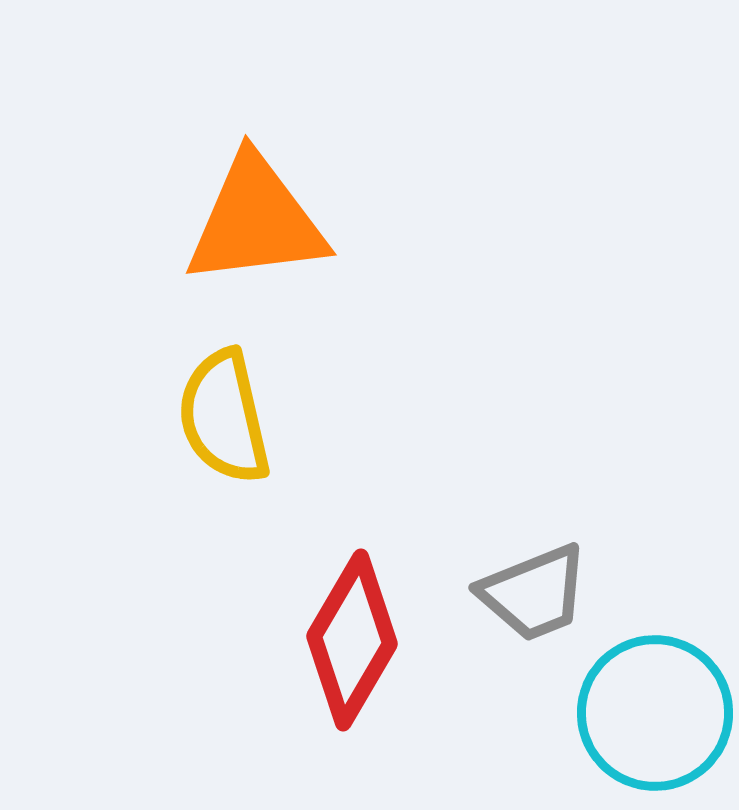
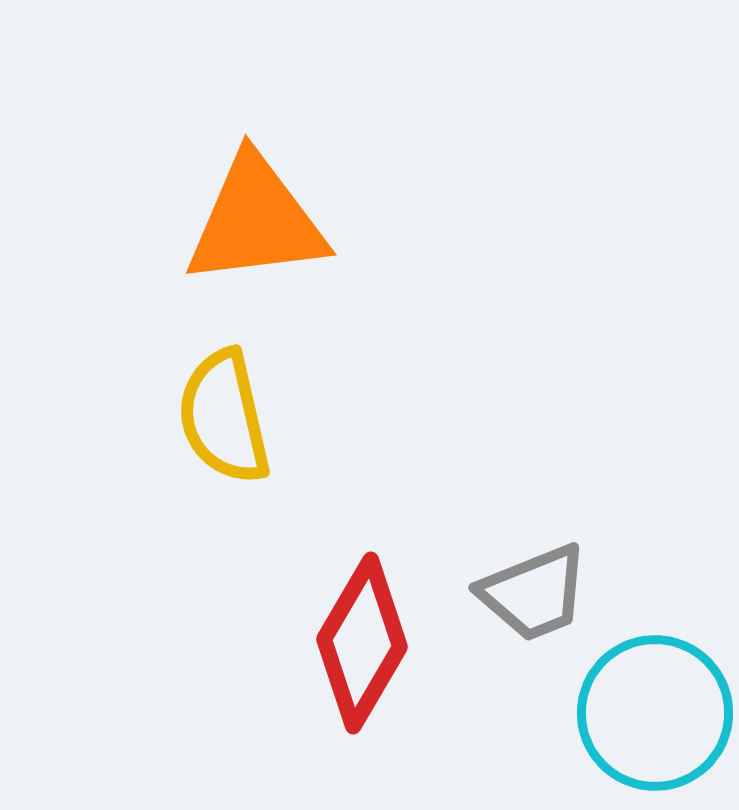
red diamond: moved 10 px right, 3 px down
